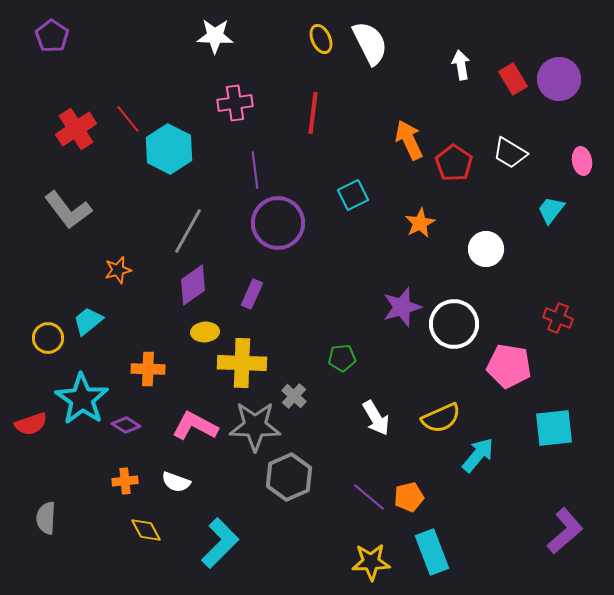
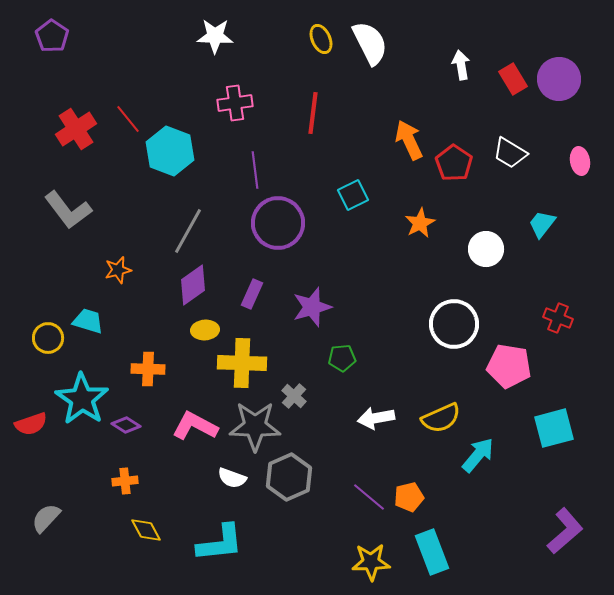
cyan hexagon at (169, 149): moved 1 px right, 2 px down; rotated 6 degrees counterclockwise
pink ellipse at (582, 161): moved 2 px left
cyan trapezoid at (551, 210): moved 9 px left, 14 px down
purple star at (402, 307): moved 90 px left
cyan trapezoid at (88, 321): rotated 56 degrees clockwise
yellow ellipse at (205, 332): moved 2 px up
white arrow at (376, 418): rotated 111 degrees clockwise
cyan square at (554, 428): rotated 9 degrees counterclockwise
white semicircle at (176, 482): moved 56 px right, 4 px up
gray semicircle at (46, 518): rotated 40 degrees clockwise
cyan L-shape at (220, 543): rotated 39 degrees clockwise
